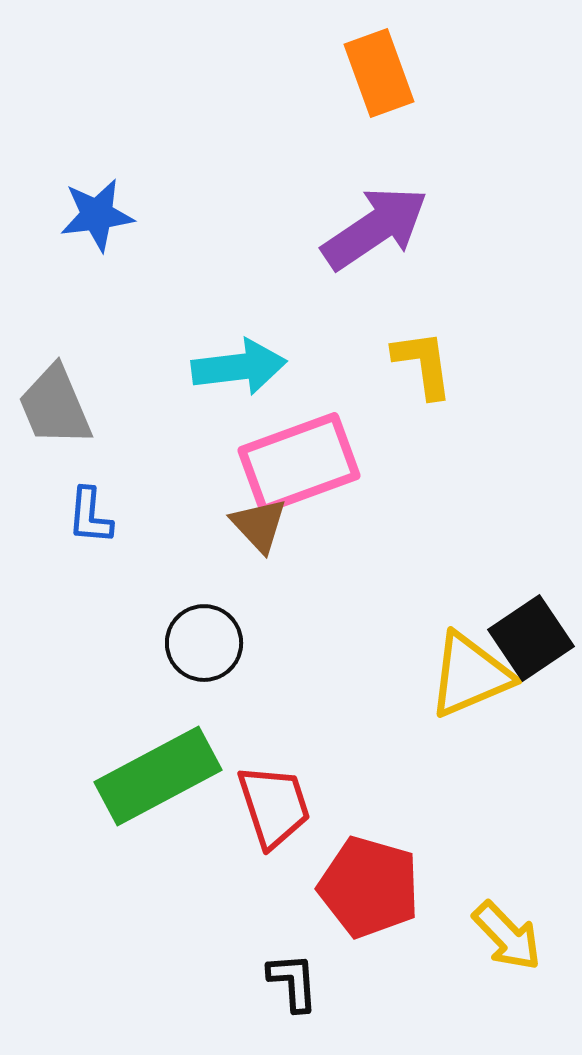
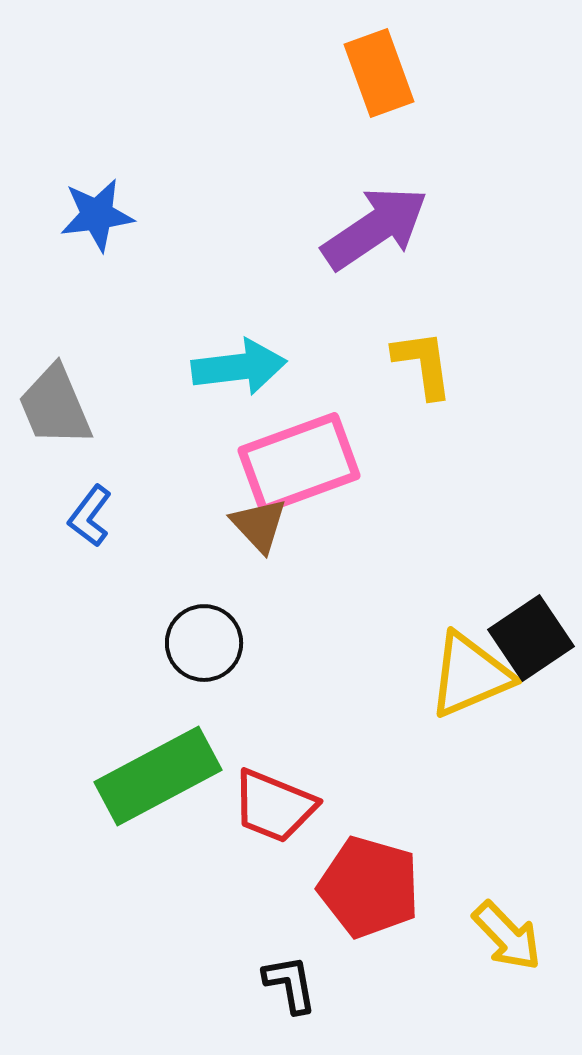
blue L-shape: rotated 32 degrees clockwise
red trapezoid: rotated 130 degrees clockwise
black L-shape: moved 3 px left, 2 px down; rotated 6 degrees counterclockwise
